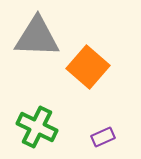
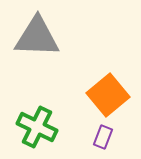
orange square: moved 20 px right, 28 px down; rotated 9 degrees clockwise
purple rectangle: rotated 45 degrees counterclockwise
